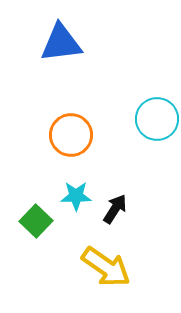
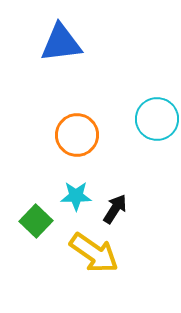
orange circle: moved 6 px right
yellow arrow: moved 12 px left, 14 px up
